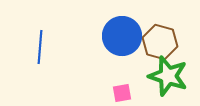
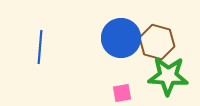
blue circle: moved 1 px left, 2 px down
brown hexagon: moved 3 px left
green star: rotated 15 degrees counterclockwise
